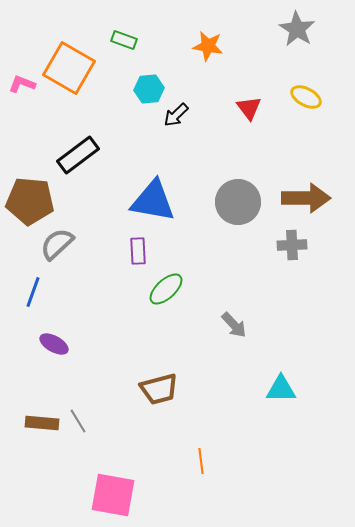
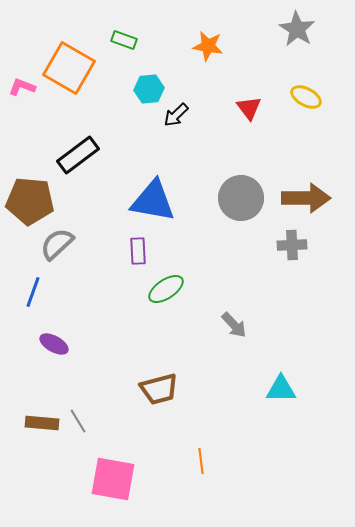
pink L-shape: moved 3 px down
gray circle: moved 3 px right, 4 px up
green ellipse: rotated 9 degrees clockwise
pink square: moved 16 px up
